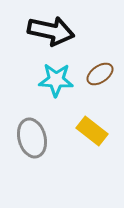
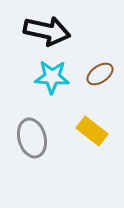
black arrow: moved 4 px left
cyan star: moved 4 px left, 3 px up
